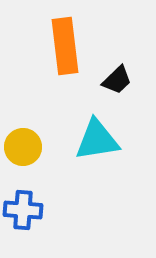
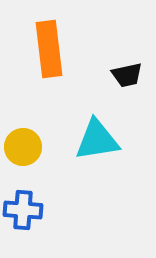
orange rectangle: moved 16 px left, 3 px down
black trapezoid: moved 10 px right, 5 px up; rotated 32 degrees clockwise
